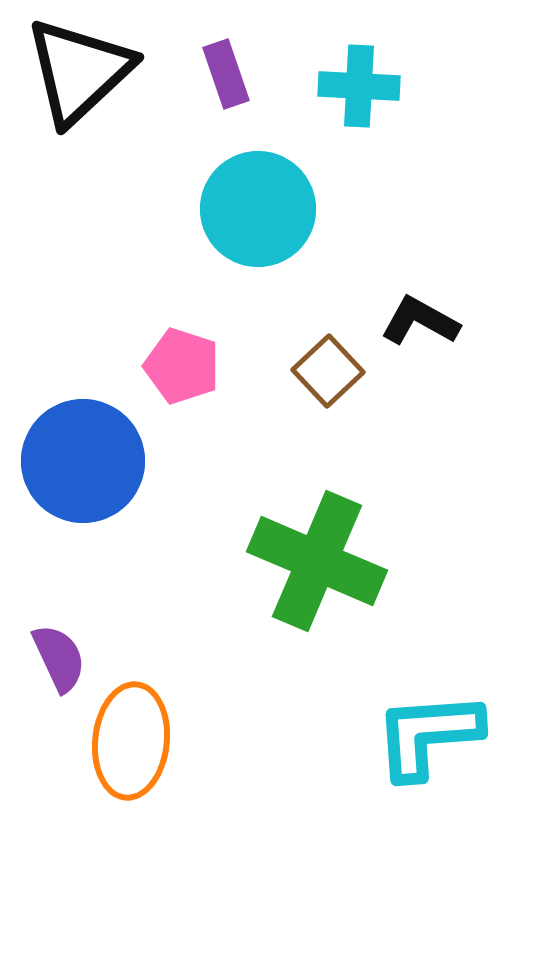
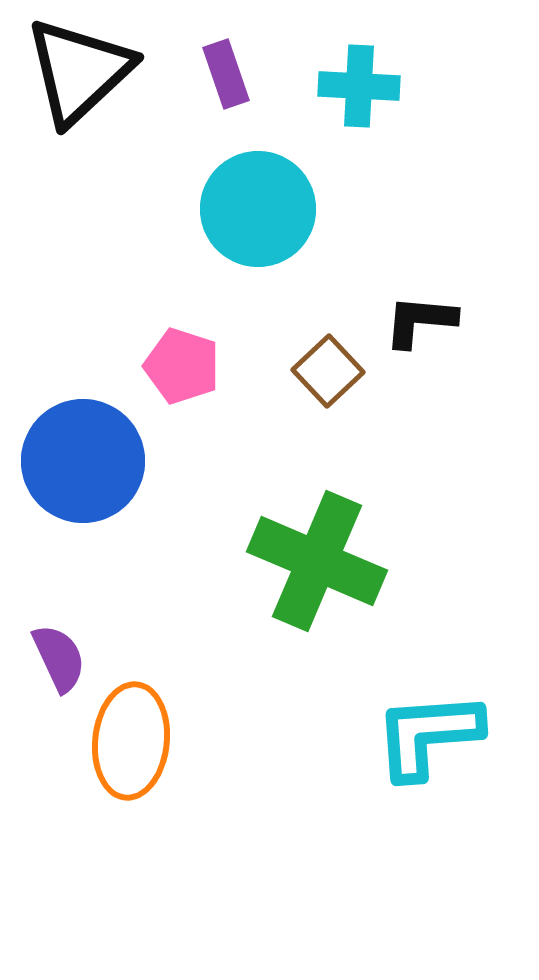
black L-shape: rotated 24 degrees counterclockwise
